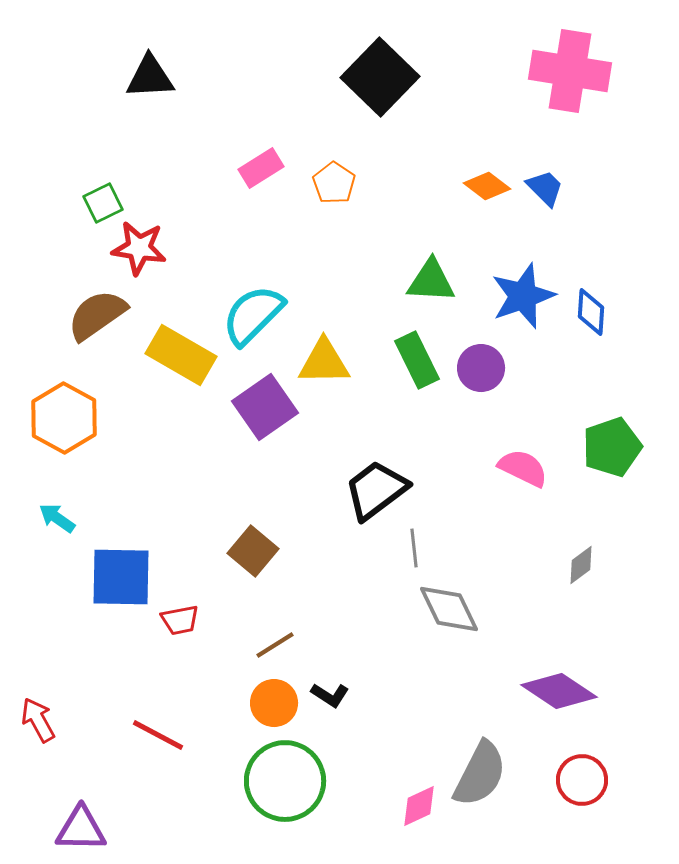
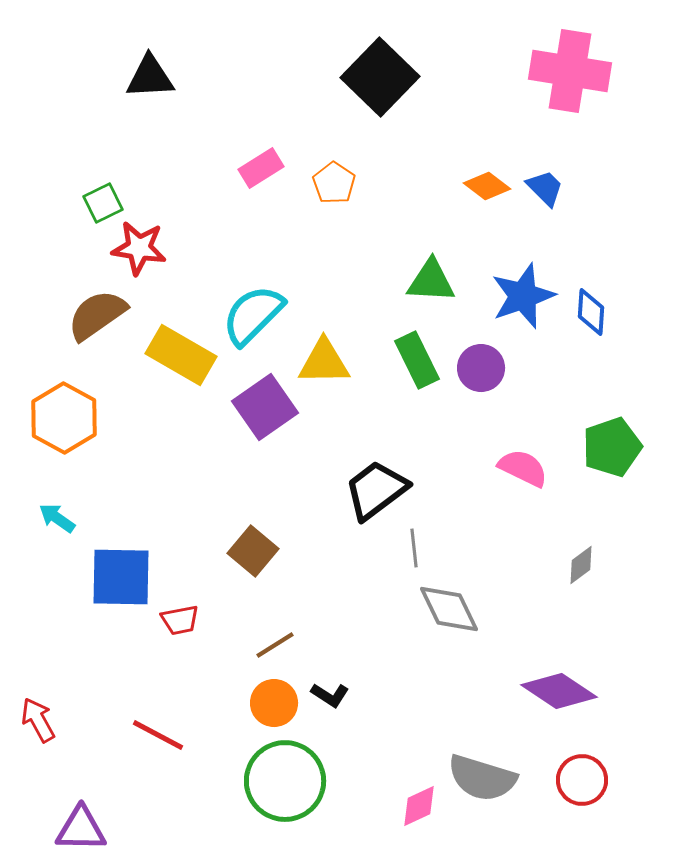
gray semicircle at (480, 774): moved 2 px right, 4 px down; rotated 80 degrees clockwise
